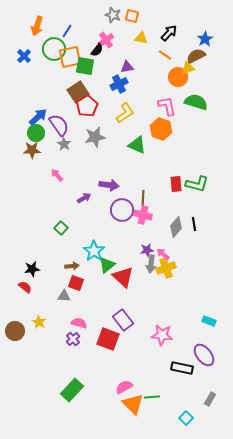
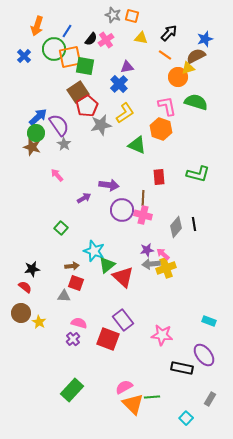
blue star at (205, 39): rotated 14 degrees clockwise
black semicircle at (97, 50): moved 6 px left, 11 px up
blue cross at (119, 84): rotated 18 degrees counterclockwise
gray star at (95, 137): moved 6 px right, 12 px up
brown star at (32, 150): moved 3 px up; rotated 18 degrees clockwise
red rectangle at (176, 184): moved 17 px left, 7 px up
green L-shape at (197, 184): moved 1 px right, 10 px up
cyan star at (94, 251): rotated 15 degrees counterclockwise
gray arrow at (151, 264): rotated 78 degrees clockwise
brown circle at (15, 331): moved 6 px right, 18 px up
